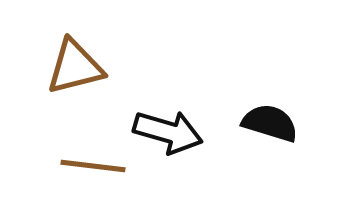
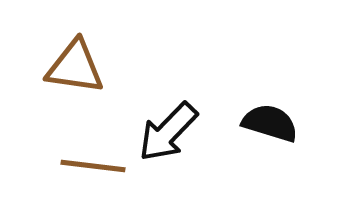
brown triangle: rotated 22 degrees clockwise
black arrow: rotated 118 degrees clockwise
